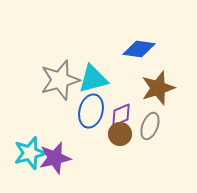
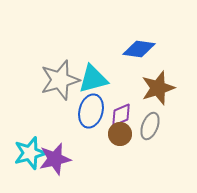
purple star: moved 1 px down
